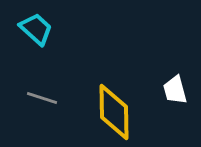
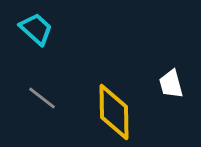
white trapezoid: moved 4 px left, 6 px up
gray line: rotated 20 degrees clockwise
